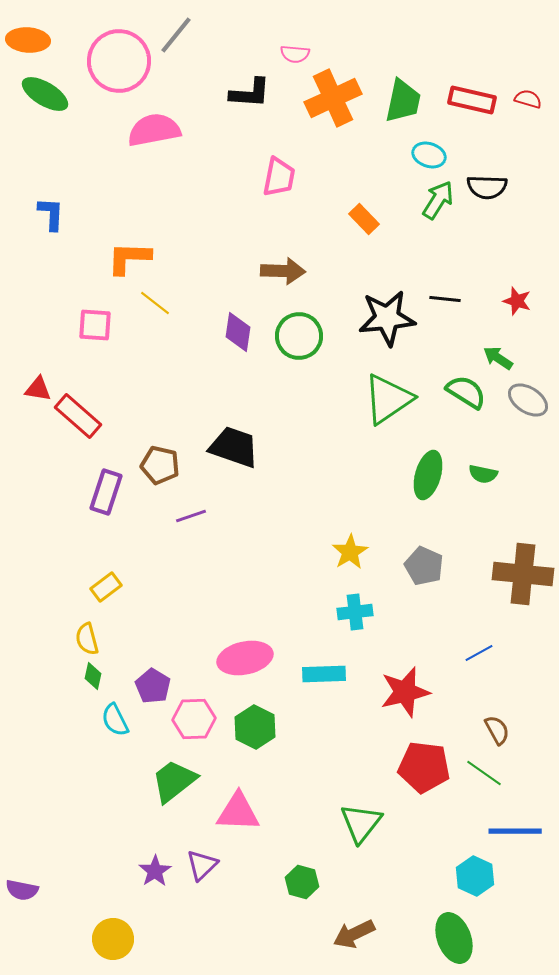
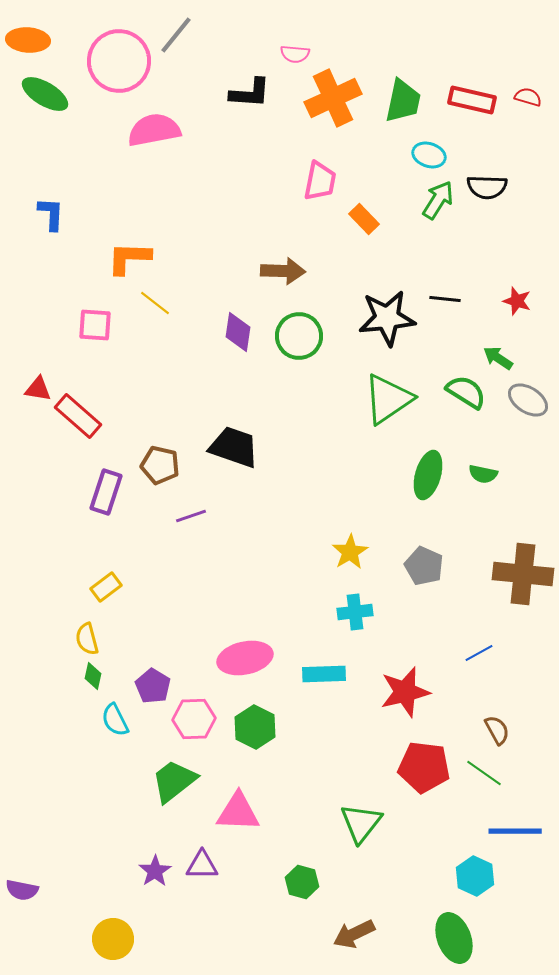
red semicircle at (528, 99): moved 2 px up
pink trapezoid at (279, 177): moved 41 px right, 4 px down
purple triangle at (202, 865): rotated 44 degrees clockwise
